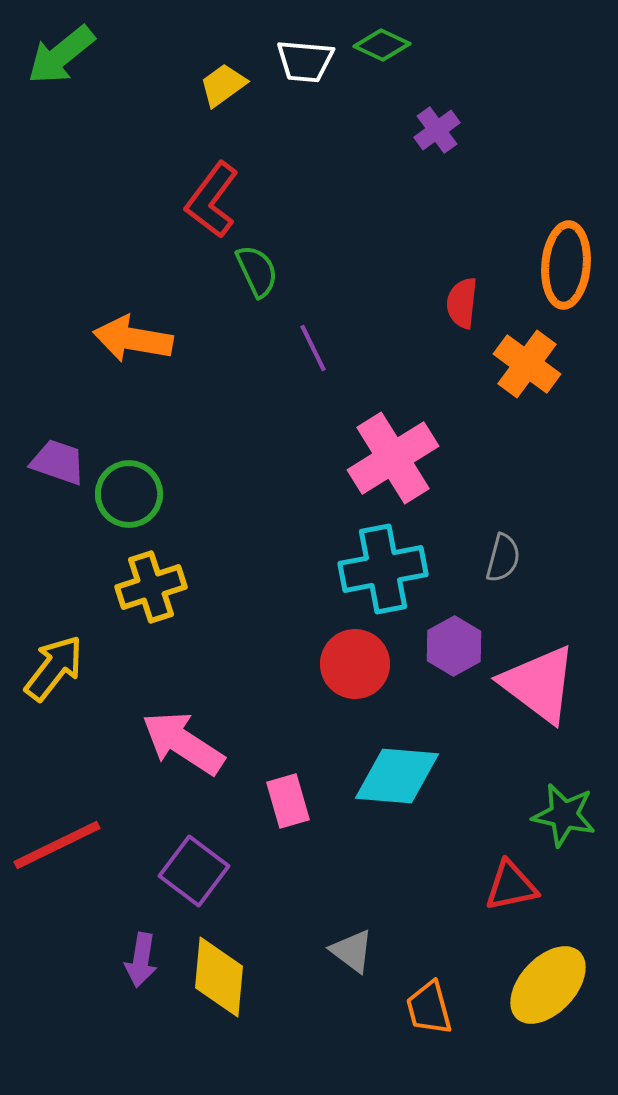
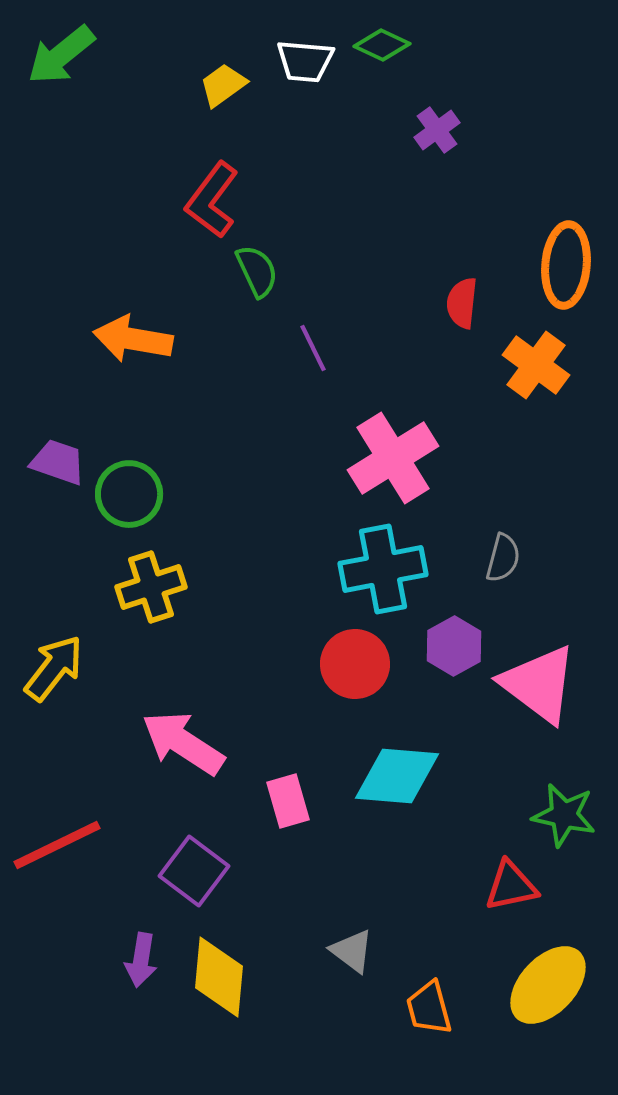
orange cross: moved 9 px right, 1 px down
